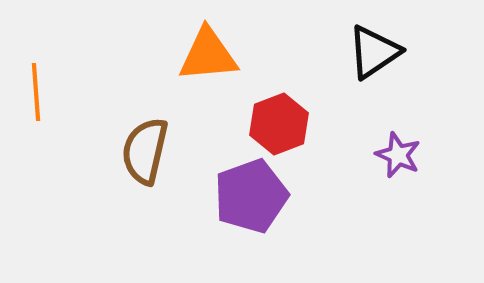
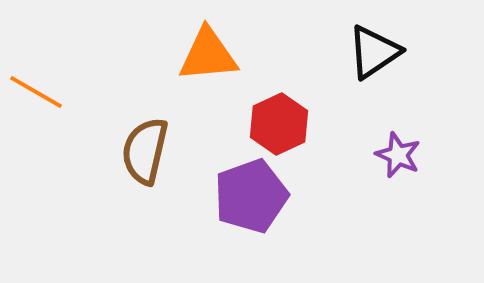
orange line: rotated 56 degrees counterclockwise
red hexagon: rotated 4 degrees counterclockwise
